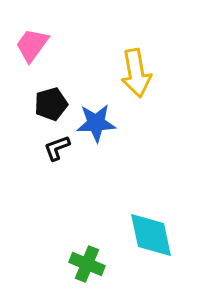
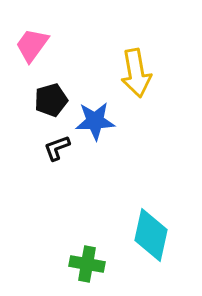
black pentagon: moved 4 px up
blue star: moved 1 px left, 2 px up
cyan diamond: rotated 24 degrees clockwise
green cross: rotated 12 degrees counterclockwise
